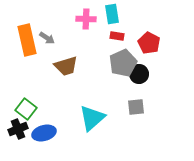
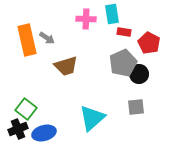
red rectangle: moved 7 px right, 4 px up
